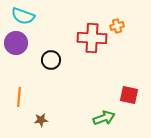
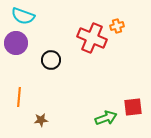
red cross: rotated 20 degrees clockwise
red square: moved 4 px right, 12 px down; rotated 18 degrees counterclockwise
green arrow: moved 2 px right
